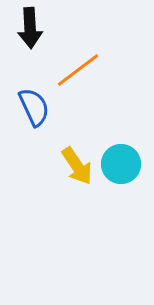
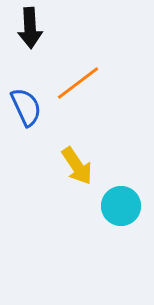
orange line: moved 13 px down
blue semicircle: moved 8 px left
cyan circle: moved 42 px down
